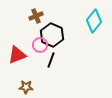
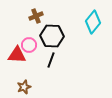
cyan diamond: moved 1 px left, 1 px down
black hexagon: moved 1 px down; rotated 20 degrees counterclockwise
pink circle: moved 11 px left
red triangle: rotated 24 degrees clockwise
brown star: moved 2 px left; rotated 24 degrees counterclockwise
